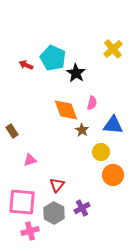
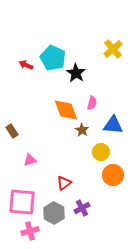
red triangle: moved 7 px right, 2 px up; rotated 14 degrees clockwise
